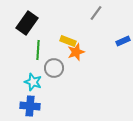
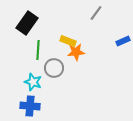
orange star: rotated 12 degrees clockwise
